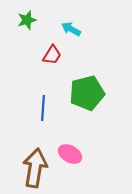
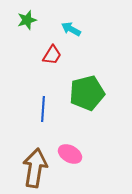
blue line: moved 1 px down
